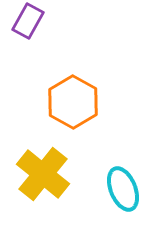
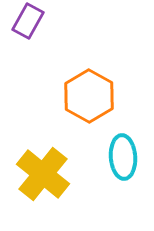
orange hexagon: moved 16 px right, 6 px up
cyan ellipse: moved 32 px up; rotated 18 degrees clockwise
